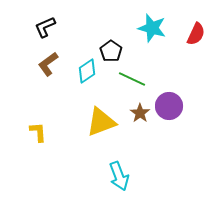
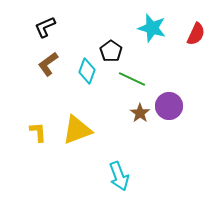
cyan diamond: rotated 35 degrees counterclockwise
yellow triangle: moved 24 px left, 8 px down
